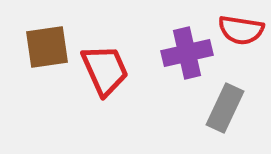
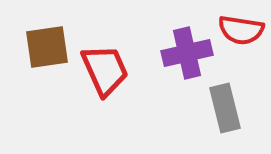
gray rectangle: rotated 39 degrees counterclockwise
